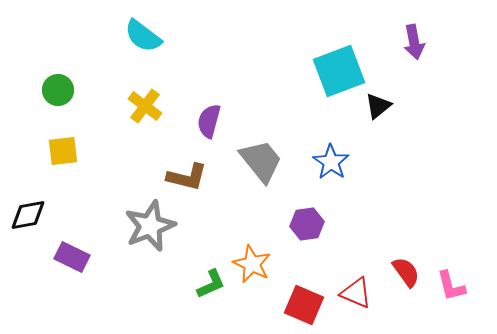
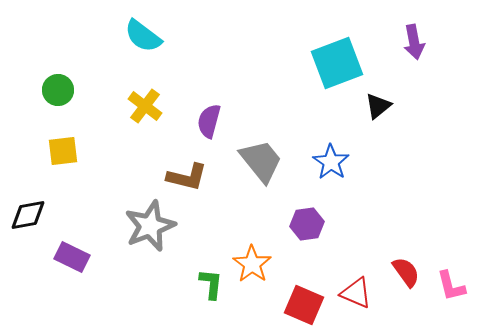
cyan square: moved 2 px left, 8 px up
orange star: rotated 9 degrees clockwise
green L-shape: rotated 60 degrees counterclockwise
